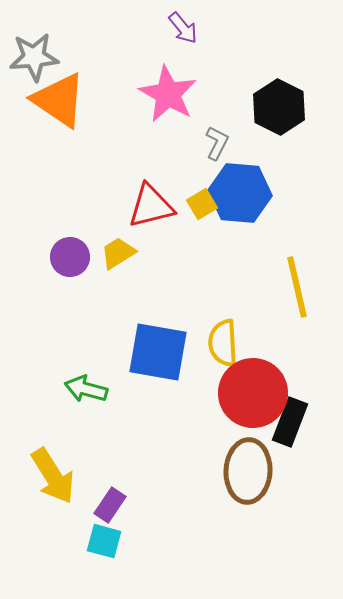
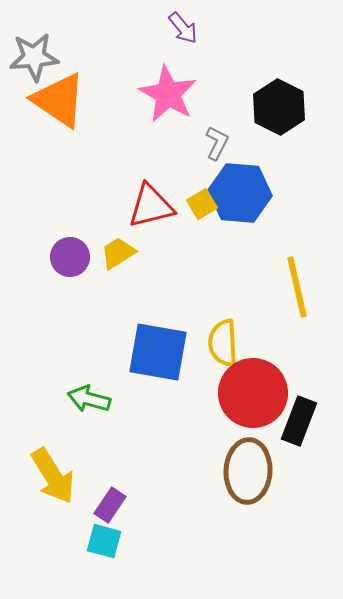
green arrow: moved 3 px right, 10 px down
black rectangle: moved 9 px right, 1 px up
